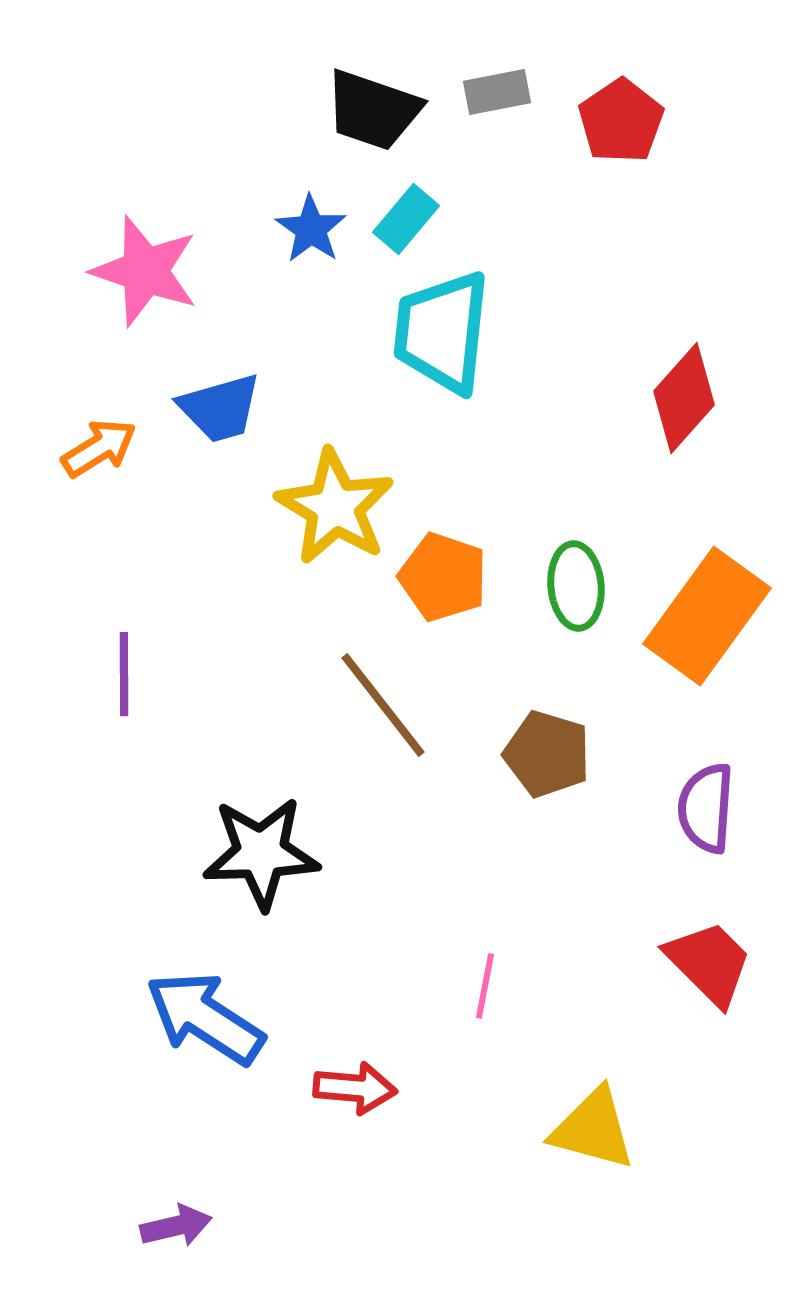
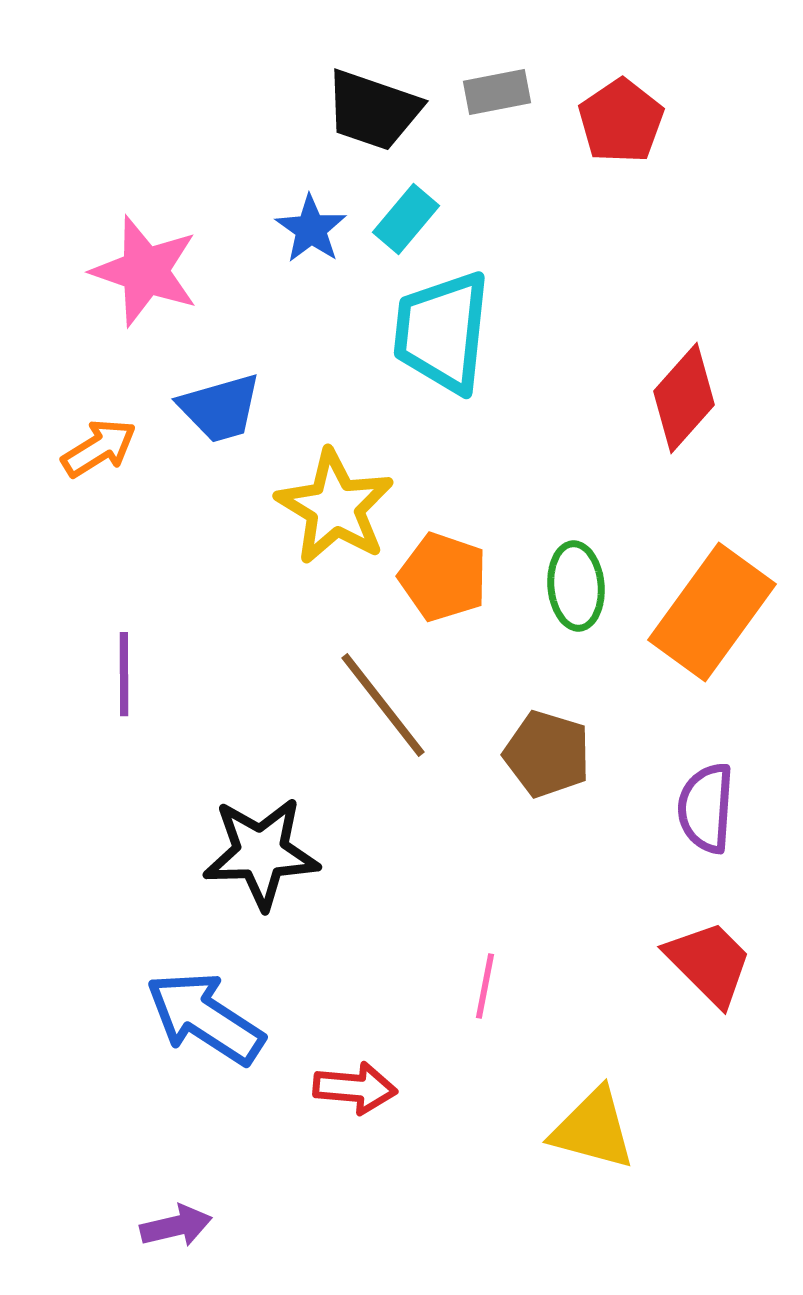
orange rectangle: moved 5 px right, 4 px up
